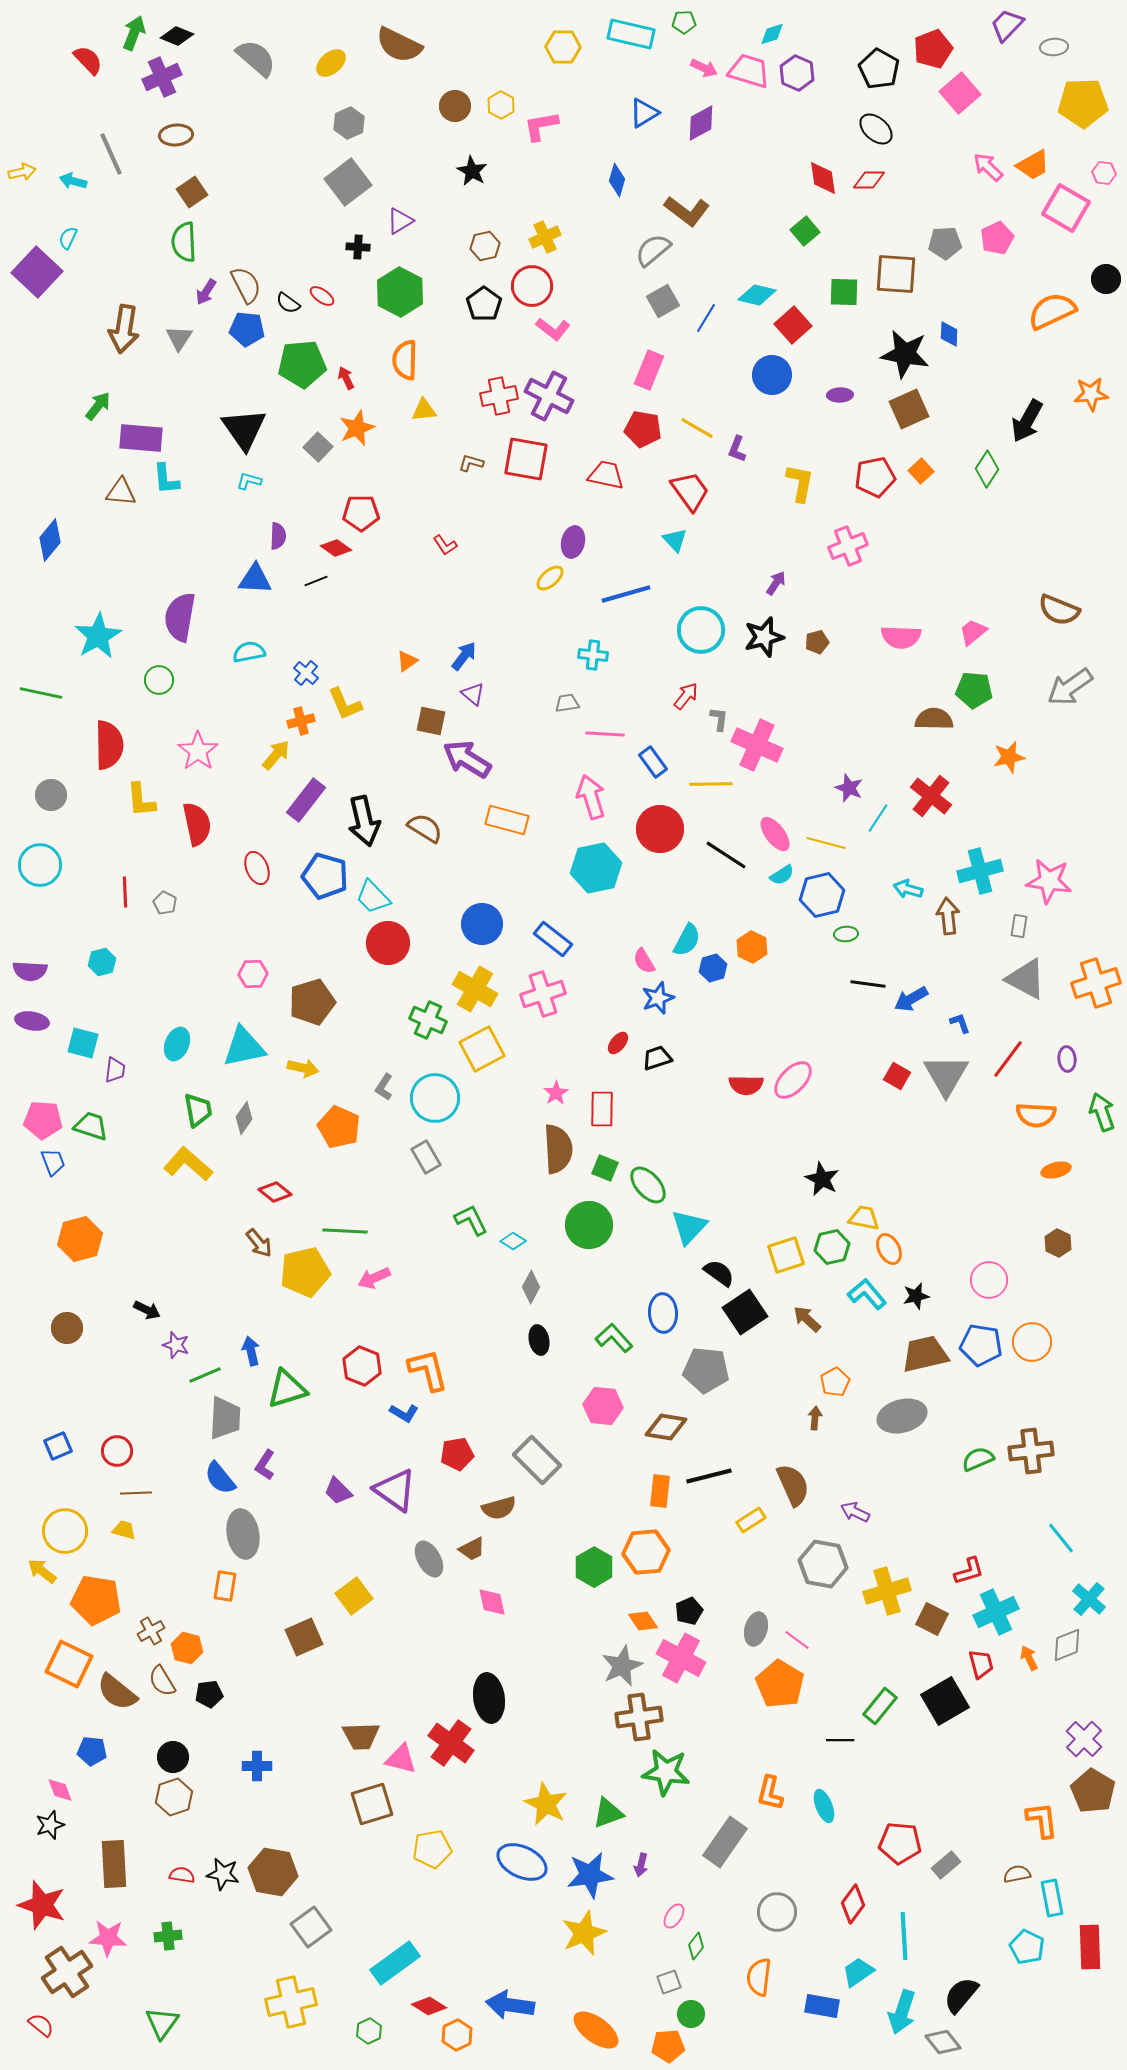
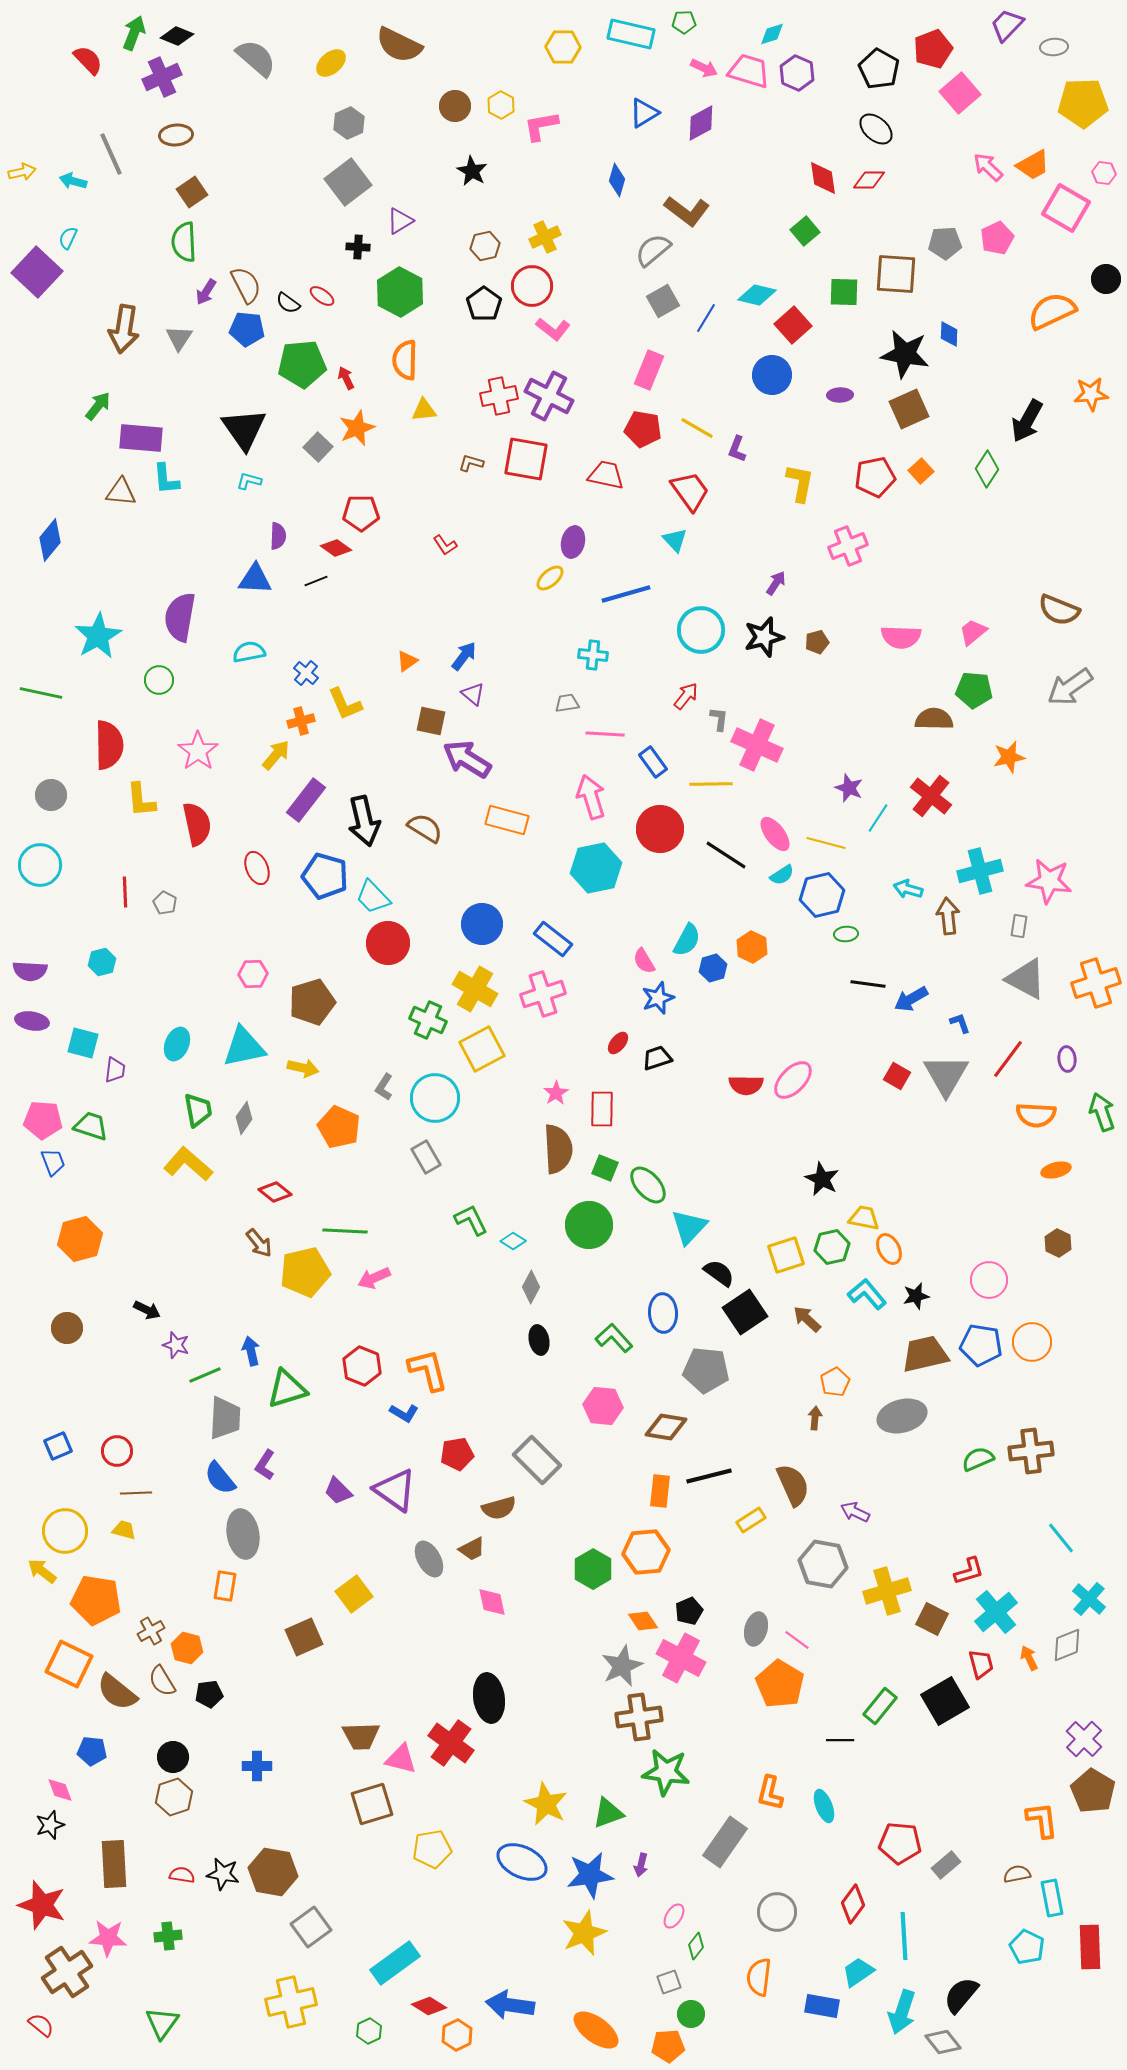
green hexagon at (594, 1567): moved 1 px left, 2 px down
yellow square at (354, 1596): moved 2 px up
cyan cross at (996, 1612): rotated 15 degrees counterclockwise
